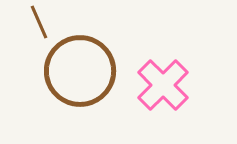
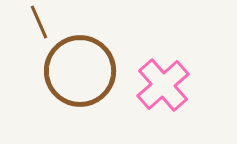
pink cross: rotated 4 degrees clockwise
